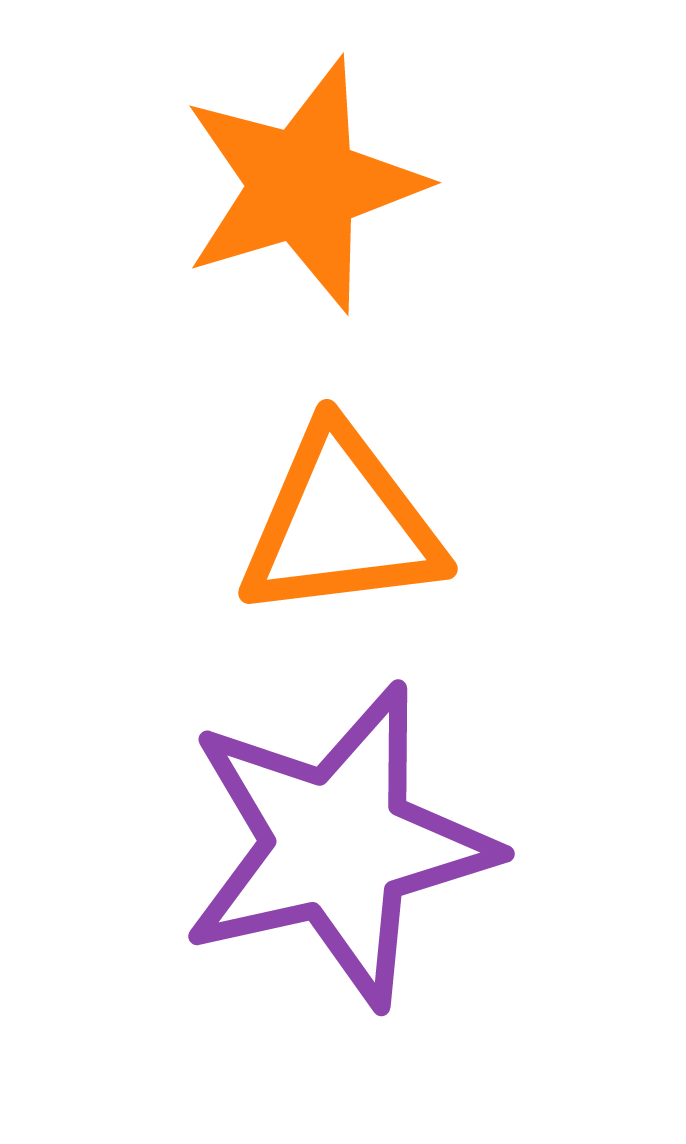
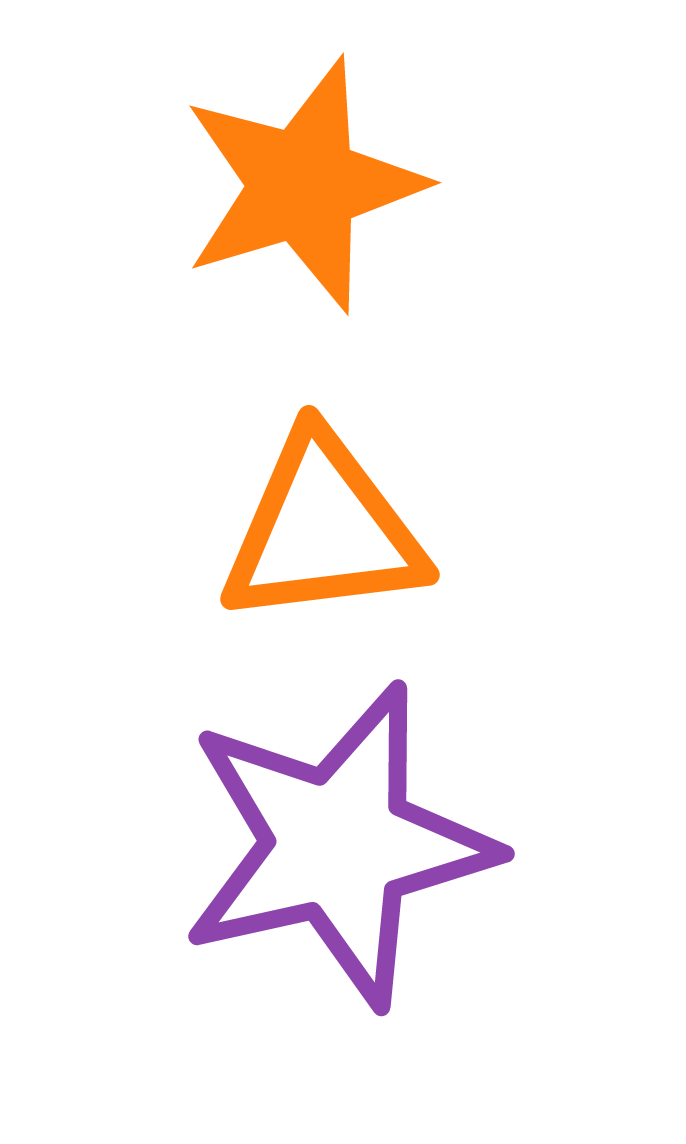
orange triangle: moved 18 px left, 6 px down
